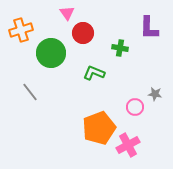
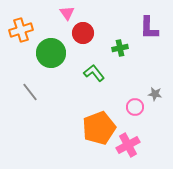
green cross: rotated 21 degrees counterclockwise
green L-shape: rotated 30 degrees clockwise
